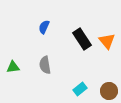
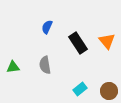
blue semicircle: moved 3 px right
black rectangle: moved 4 px left, 4 px down
